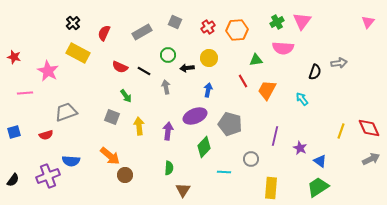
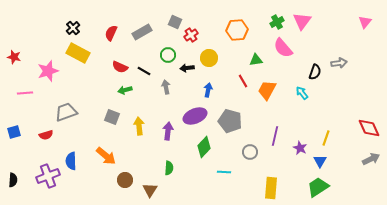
pink triangle at (368, 22): moved 3 px left
black cross at (73, 23): moved 5 px down
red cross at (208, 27): moved 17 px left, 8 px down
red semicircle at (104, 33): moved 7 px right
pink semicircle at (283, 48): rotated 45 degrees clockwise
pink star at (48, 71): rotated 25 degrees clockwise
green arrow at (126, 96): moved 1 px left, 6 px up; rotated 112 degrees clockwise
cyan arrow at (302, 99): moved 6 px up
gray pentagon at (230, 124): moved 3 px up
yellow line at (341, 131): moved 15 px left, 7 px down
orange arrow at (110, 156): moved 4 px left
gray circle at (251, 159): moved 1 px left, 7 px up
blue semicircle at (71, 161): rotated 84 degrees clockwise
blue triangle at (320, 161): rotated 24 degrees clockwise
brown circle at (125, 175): moved 5 px down
black semicircle at (13, 180): rotated 32 degrees counterclockwise
brown triangle at (183, 190): moved 33 px left
